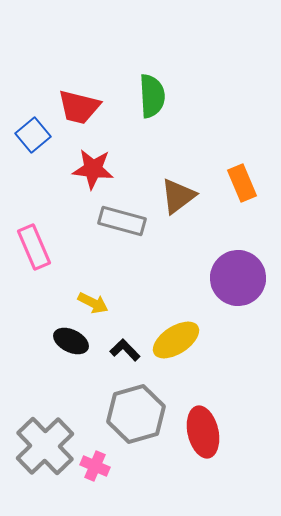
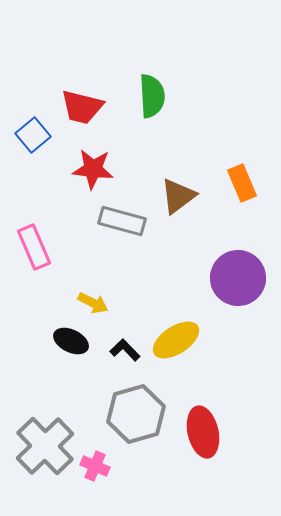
red trapezoid: moved 3 px right
